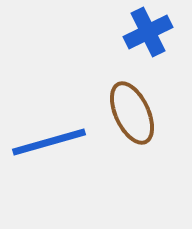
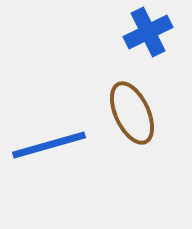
blue line: moved 3 px down
